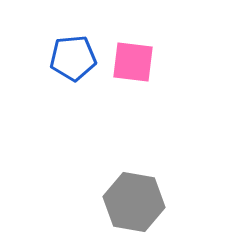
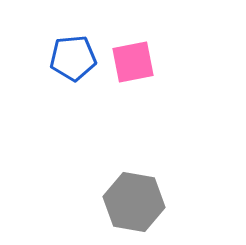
pink square: rotated 18 degrees counterclockwise
